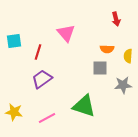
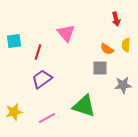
orange semicircle: rotated 32 degrees clockwise
yellow semicircle: moved 2 px left, 11 px up
yellow star: rotated 24 degrees counterclockwise
